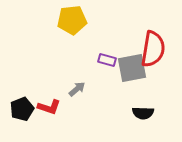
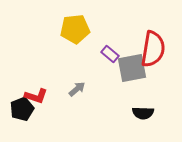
yellow pentagon: moved 3 px right, 9 px down
purple rectangle: moved 3 px right, 6 px up; rotated 24 degrees clockwise
red L-shape: moved 13 px left, 11 px up
